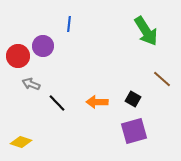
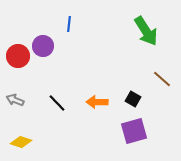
gray arrow: moved 16 px left, 16 px down
